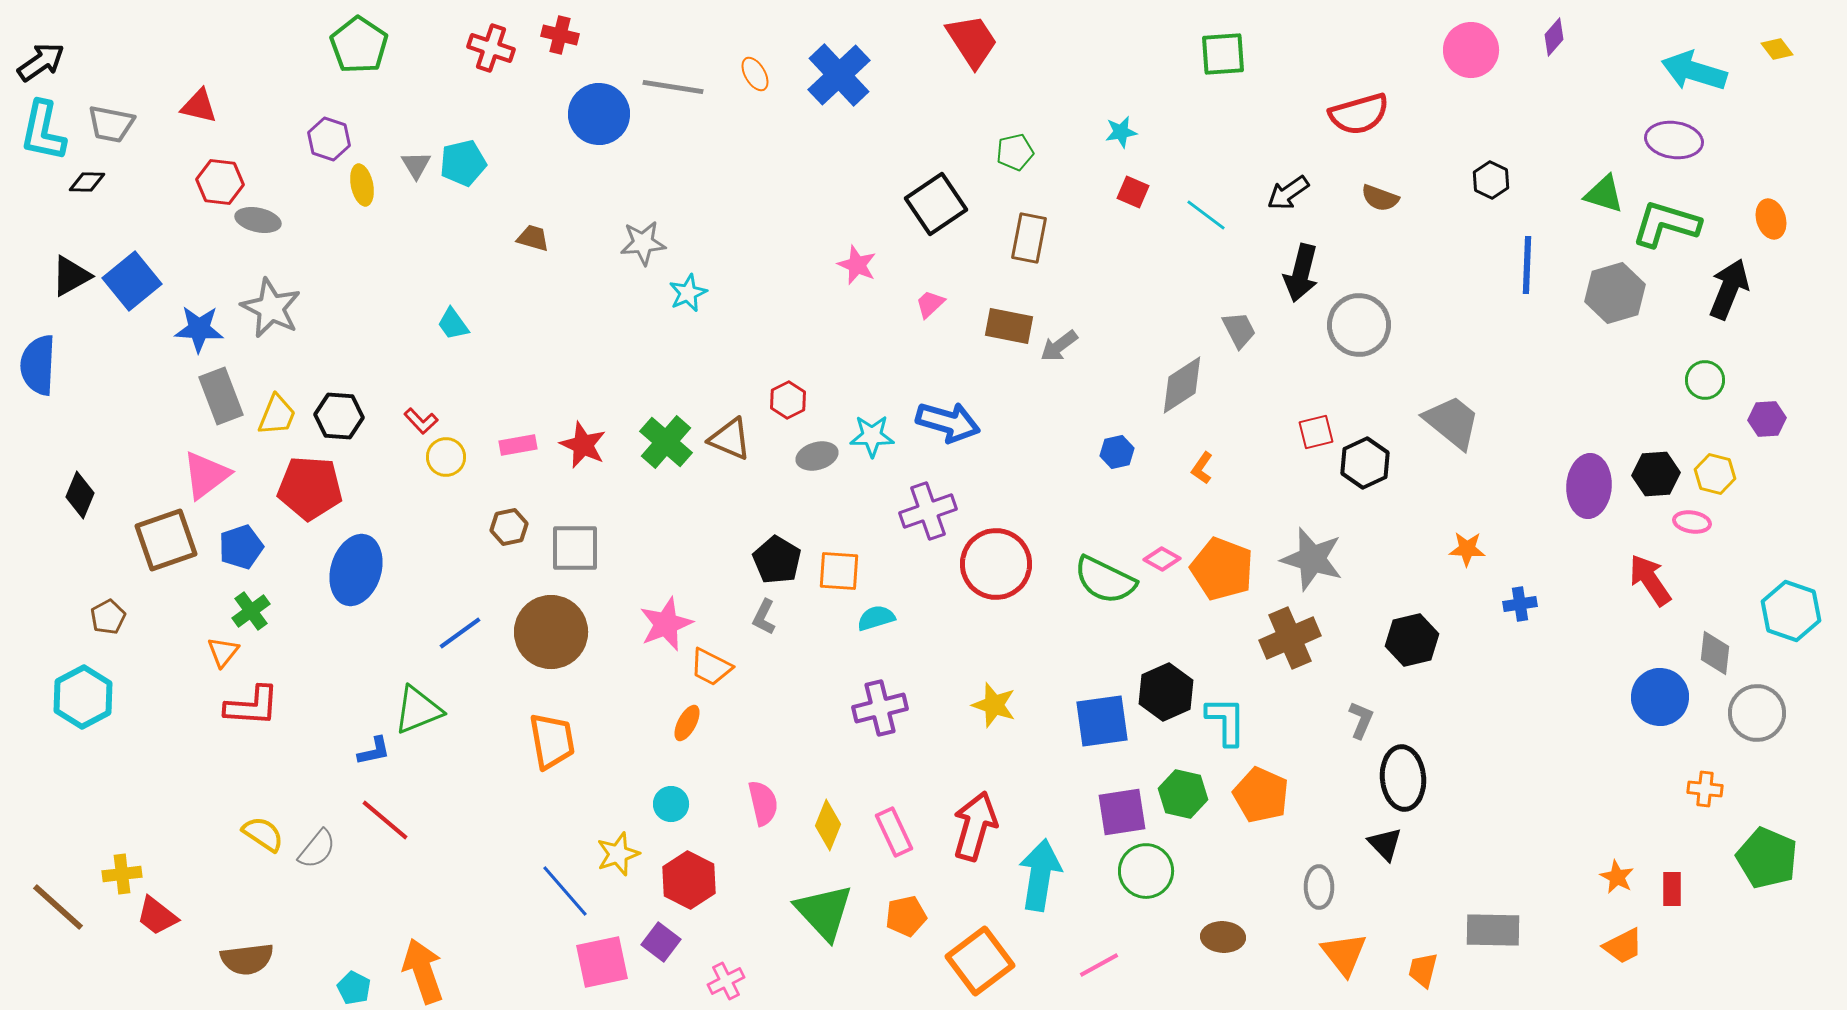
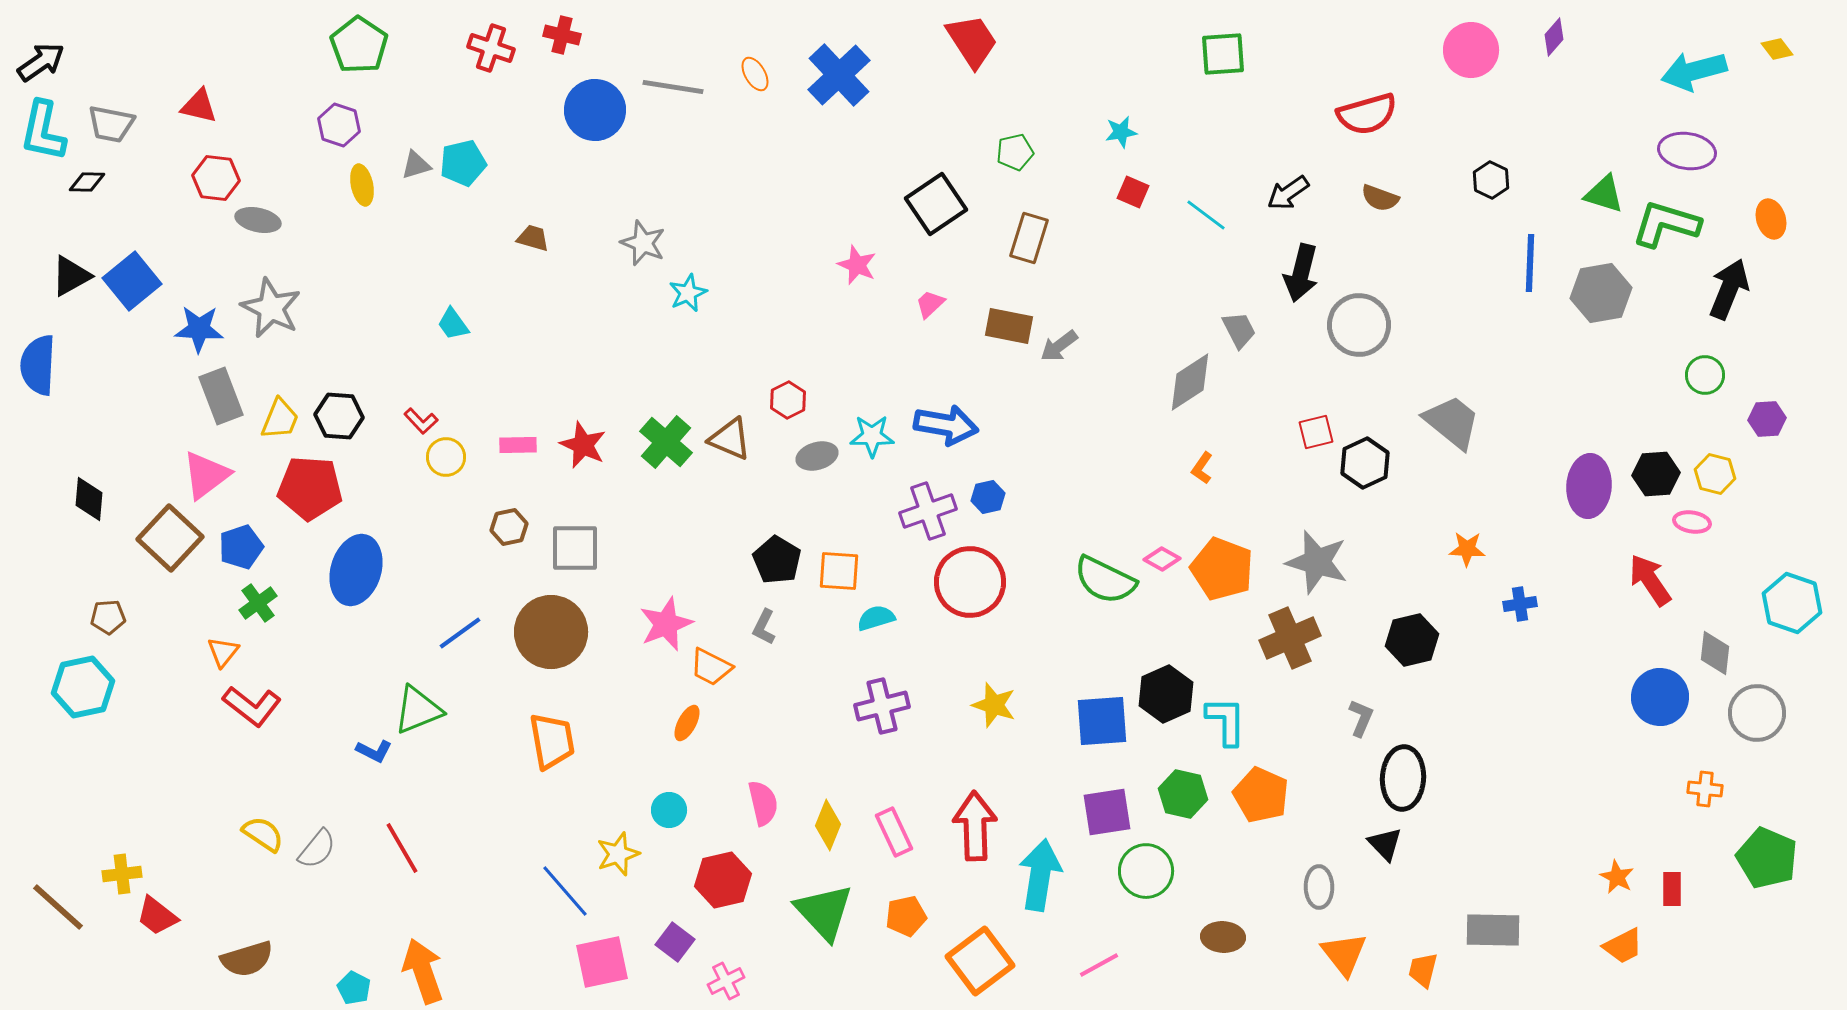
red cross at (560, 35): moved 2 px right
cyan arrow at (1694, 71): rotated 32 degrees counterclockwise
blue circle at (599, 114): moved 4 px left, 4 px up
red semicircle at (1359, 114): moved 8 px right
purple hexagon at (329, 139): moved 10 px right, 14 px up
purple ellipse at (1674, 140): moved 13 px right, 11 px down
gray triangle at (416, 165): rotated 44 degrees clockwise
red hexagon at (220, 182): moved 4 px left, 4 px up
brown rectangle at (1029, 238): rotated 6 degrees clockwise
gray star at (643, 243): rotated 27 degrees clockwise
blue line at (1527, 265): moved 3 px right, 2 px up
gray hexagon at (1615, 293): moved 14 px left; rotated 6 degrees clockwise
green circle at (1705, 380): moved 5 px up
gray diamond at (1182, 385): moved 8 px right, 3 px up
yellow trapezoid at (277, 415): moved 3 px right, 4 px down
blue arrow at (948, 422): moved 2 px left, 3 px down; rotated 6 degrees counterclockwise
pink rectangle at (518, 445): rotated 9 degrees clockwise
blue hexagon at (1117, 452): moved 129 px left, 45 px down
black diamond at (80, 495): moved 9 px right, 4 px down; rotated 18 degrees counterclockwise
brown square at (166, 540): moved 4 px right, 2 px up; rotated 28 degrees counterclockwise
gray star at (1312, 559): moved 5 px right, 3 px down
red circle at (996, 564): moved 26 px left, 18 px down
green cross at (251, 611): moved 7 px right, 8 px up
cyan hexagon at (1791, 611): moved 1 px right, 8 px up
brown pentagon at (108, 617): rotated 24 degrees clockwise
gray L-shape at (764, 617): moved 10 px down
black hexagon at (1166, 692): moved 2 px down
cyan hexagon at (83, 697): moved 10 px up; rotated 16 degrees clockwise
red L-shape at (252, 706): rotated 34 degrees clockwise
purple cross at (880, 708): moved 2 px right, 2 px up
gray L-shape at (1361, 720): moved 2 px up
blue square at (1102, 721): rotated 4 degrees clockwise
blue L-shape at (374, 751): rotated 39 degrees clockwise
black ellipse at (1403, 778): rotated 8 degrees clockwise
cyan circle at (671, 804): moved 2 px left, 6 px down
purple square at (1122, 812): moved 15 px left
red line at (385, 820): moved 17 px right, 28 px down; rotated 20 degrees clockwise
red arrow at (975, 826): rotated 18 degrees counterclockwise
red hexagon at (689, 880): moved 34 px right; rotated 20 degrees clockwise
purple square at (661, 942): moved 14 px right
brown semicircle at (247, 959): rotated 10 degrees counterclockwise
